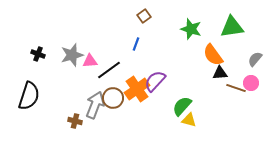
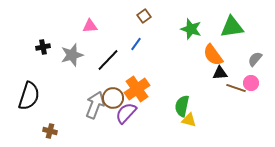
blue line: rotated 16 degrees clockwise
black cross: moved 5 px right, 7 px up; rotated 32 degrees counterclockwise
pink triangle: moved 35 px up
black line: moved 1 px left, 10 px up; rotated 10 degrees counterclockwise
purple semicircle: moved 29 px left, 32 px down
green semicircle: rotated 30 degrees counterclockwise
brown cross: moved 25 px left, 10 px down
